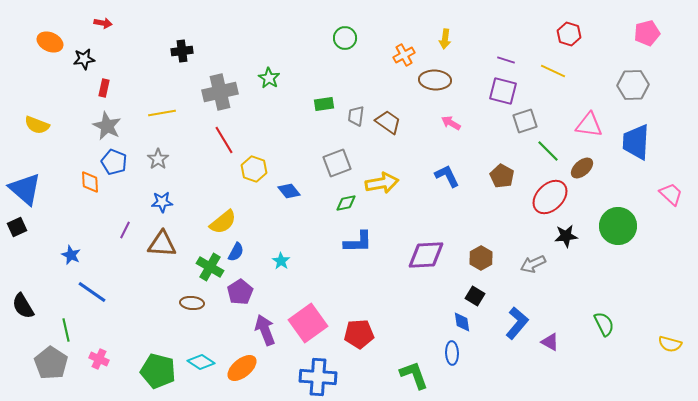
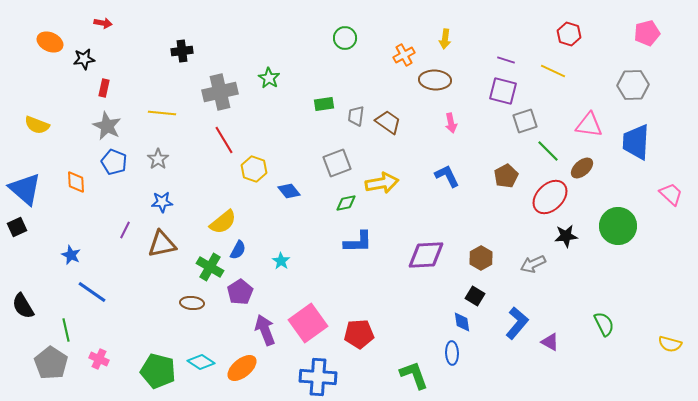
yellow line at (162, 113): rotated 16 degrees clockwise
pink arrow at (451, 123): rotated 132 degrees counterclockwise
brown pentagon at (502, 176): moved 4 px right; rotated 15 degrees clockwise
orange diamond at (90, 182): moved 14 px left
brown triangle at (162, 244): rotated 16 degrees counterclockwise
blue semicircle at (236, 252): moved 2 px right, 2 px up
